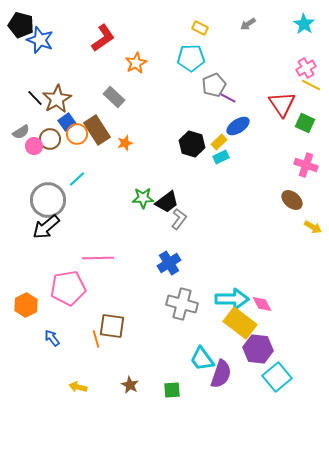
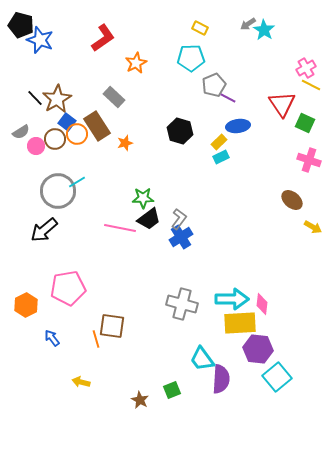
cyan star at (304, 24): moved 40 px left, 6 px down
blue square at (67, 122): rotated 18 degrees counterclockwise
blue ellipse at (238, 126): rotated 25 degrees clockwise
brown rectangle at (97, 130): moved 4 px up
brown circle at (50, 139): moved 5 px right
black hexagon at (192, 144): moved 12 px left, 13 px up
pink circle at (34, 146): moved 2 px right
pink cross at (306, 165): moved 3 px right, 5 px up
cyan line at (77, 179): moved 3 px down; rotated 12 degrees clockwise
gray circle at (48, 200): moved 10 px right, 9 px up
black trapezoid at (167, 202): moved 18 px left, 17 px down
black arrow at (46, 227): moved 2 px left, 3 px down
pink line at (98, 258): moved 22 px right, 30 px up; rotated 12 degrees clockwise
blue cross at (169, 263): moved 12 px right, 26 px up
pink diamond at (262, 304): rotated 35 degrees clockwise
yellow rectangle at (240, 323): rotated 40 degrees counterclockwise
purple semicircle at (221, 374): moved 5 px down; rotated 16 degrees counterclockwise
brown star at (130, 385): moved 10 px right, 15 px down
yellow arrow at (78, 387): moved 3 px right, 5 px up
green square at (172, 390): rotated 18 degrees counterclockwise
